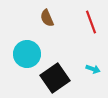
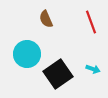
brown semicircle: moved 1 px left, 1 px down
black square: moved 3 px right, 4 px up
